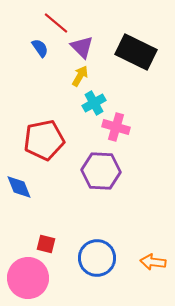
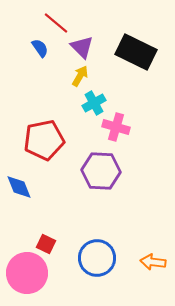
red square: rotated 12 degrees clockwise
pink circle: moved 1 px left, 5 px up
